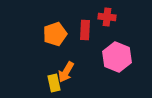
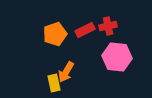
red cross: moved 1 px right, 9 px down; rotated 18 degrees counterclockwise
red rectangle: rotated 60 degrees clockwise
pink hexagon: rotated 16 degrees counterclockwise
